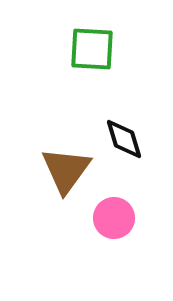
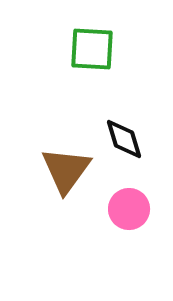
pink circle: moved 15 px right, 9 px up
